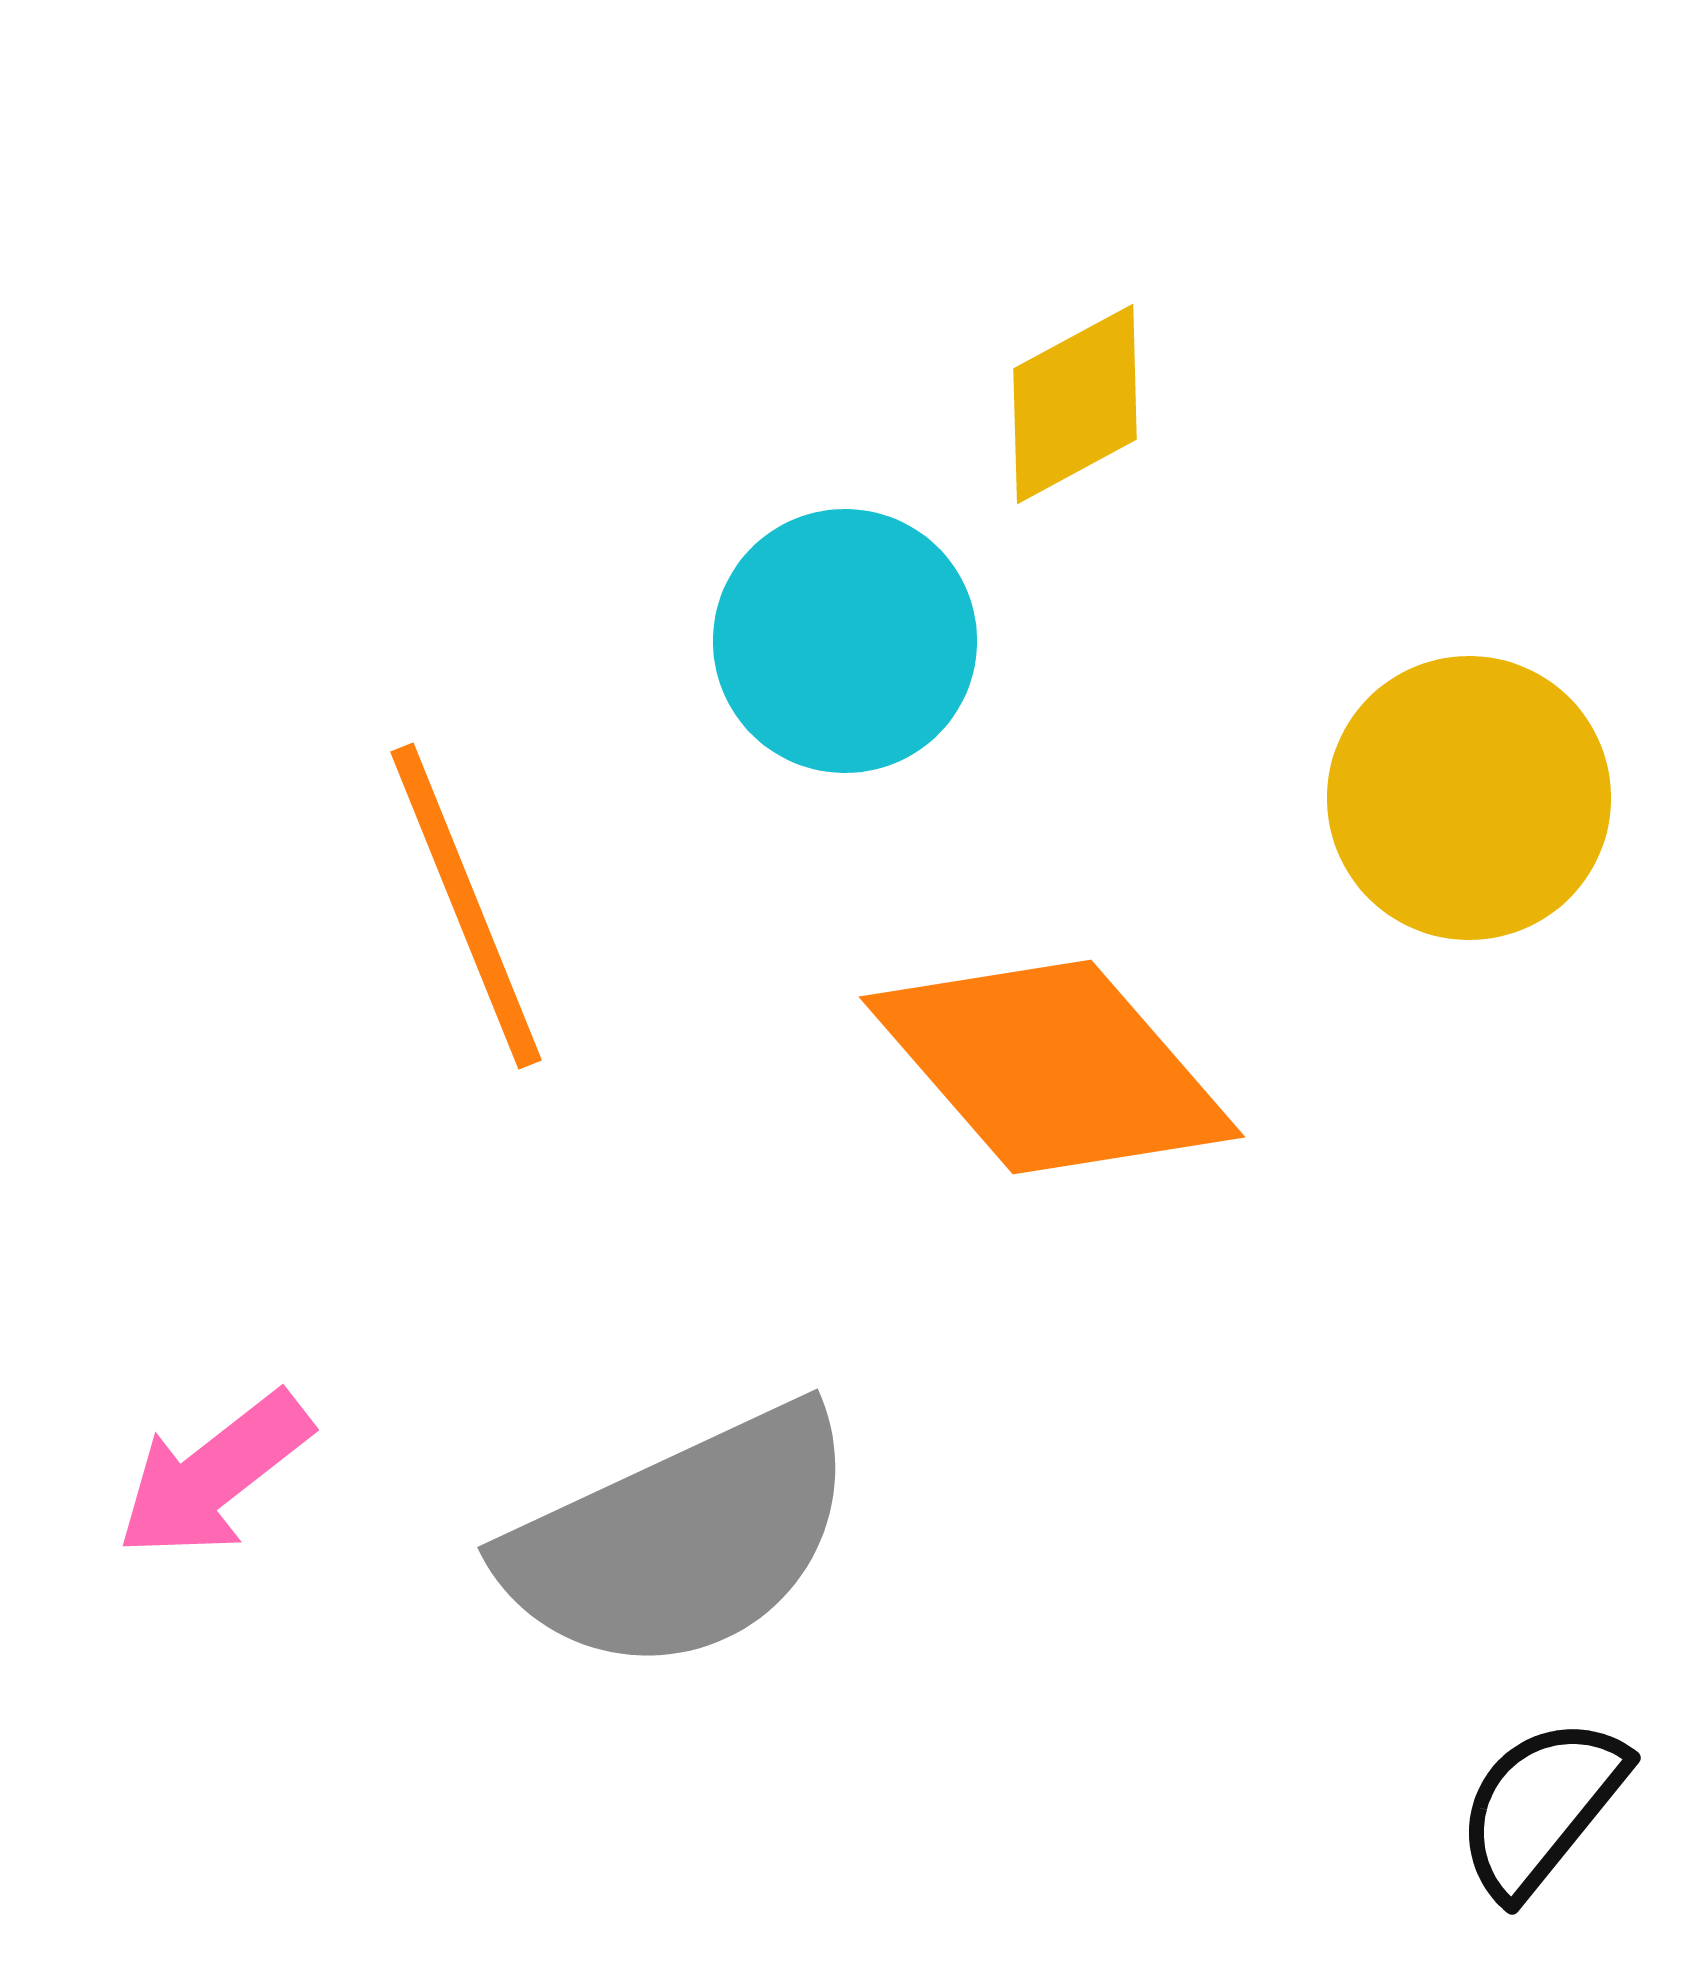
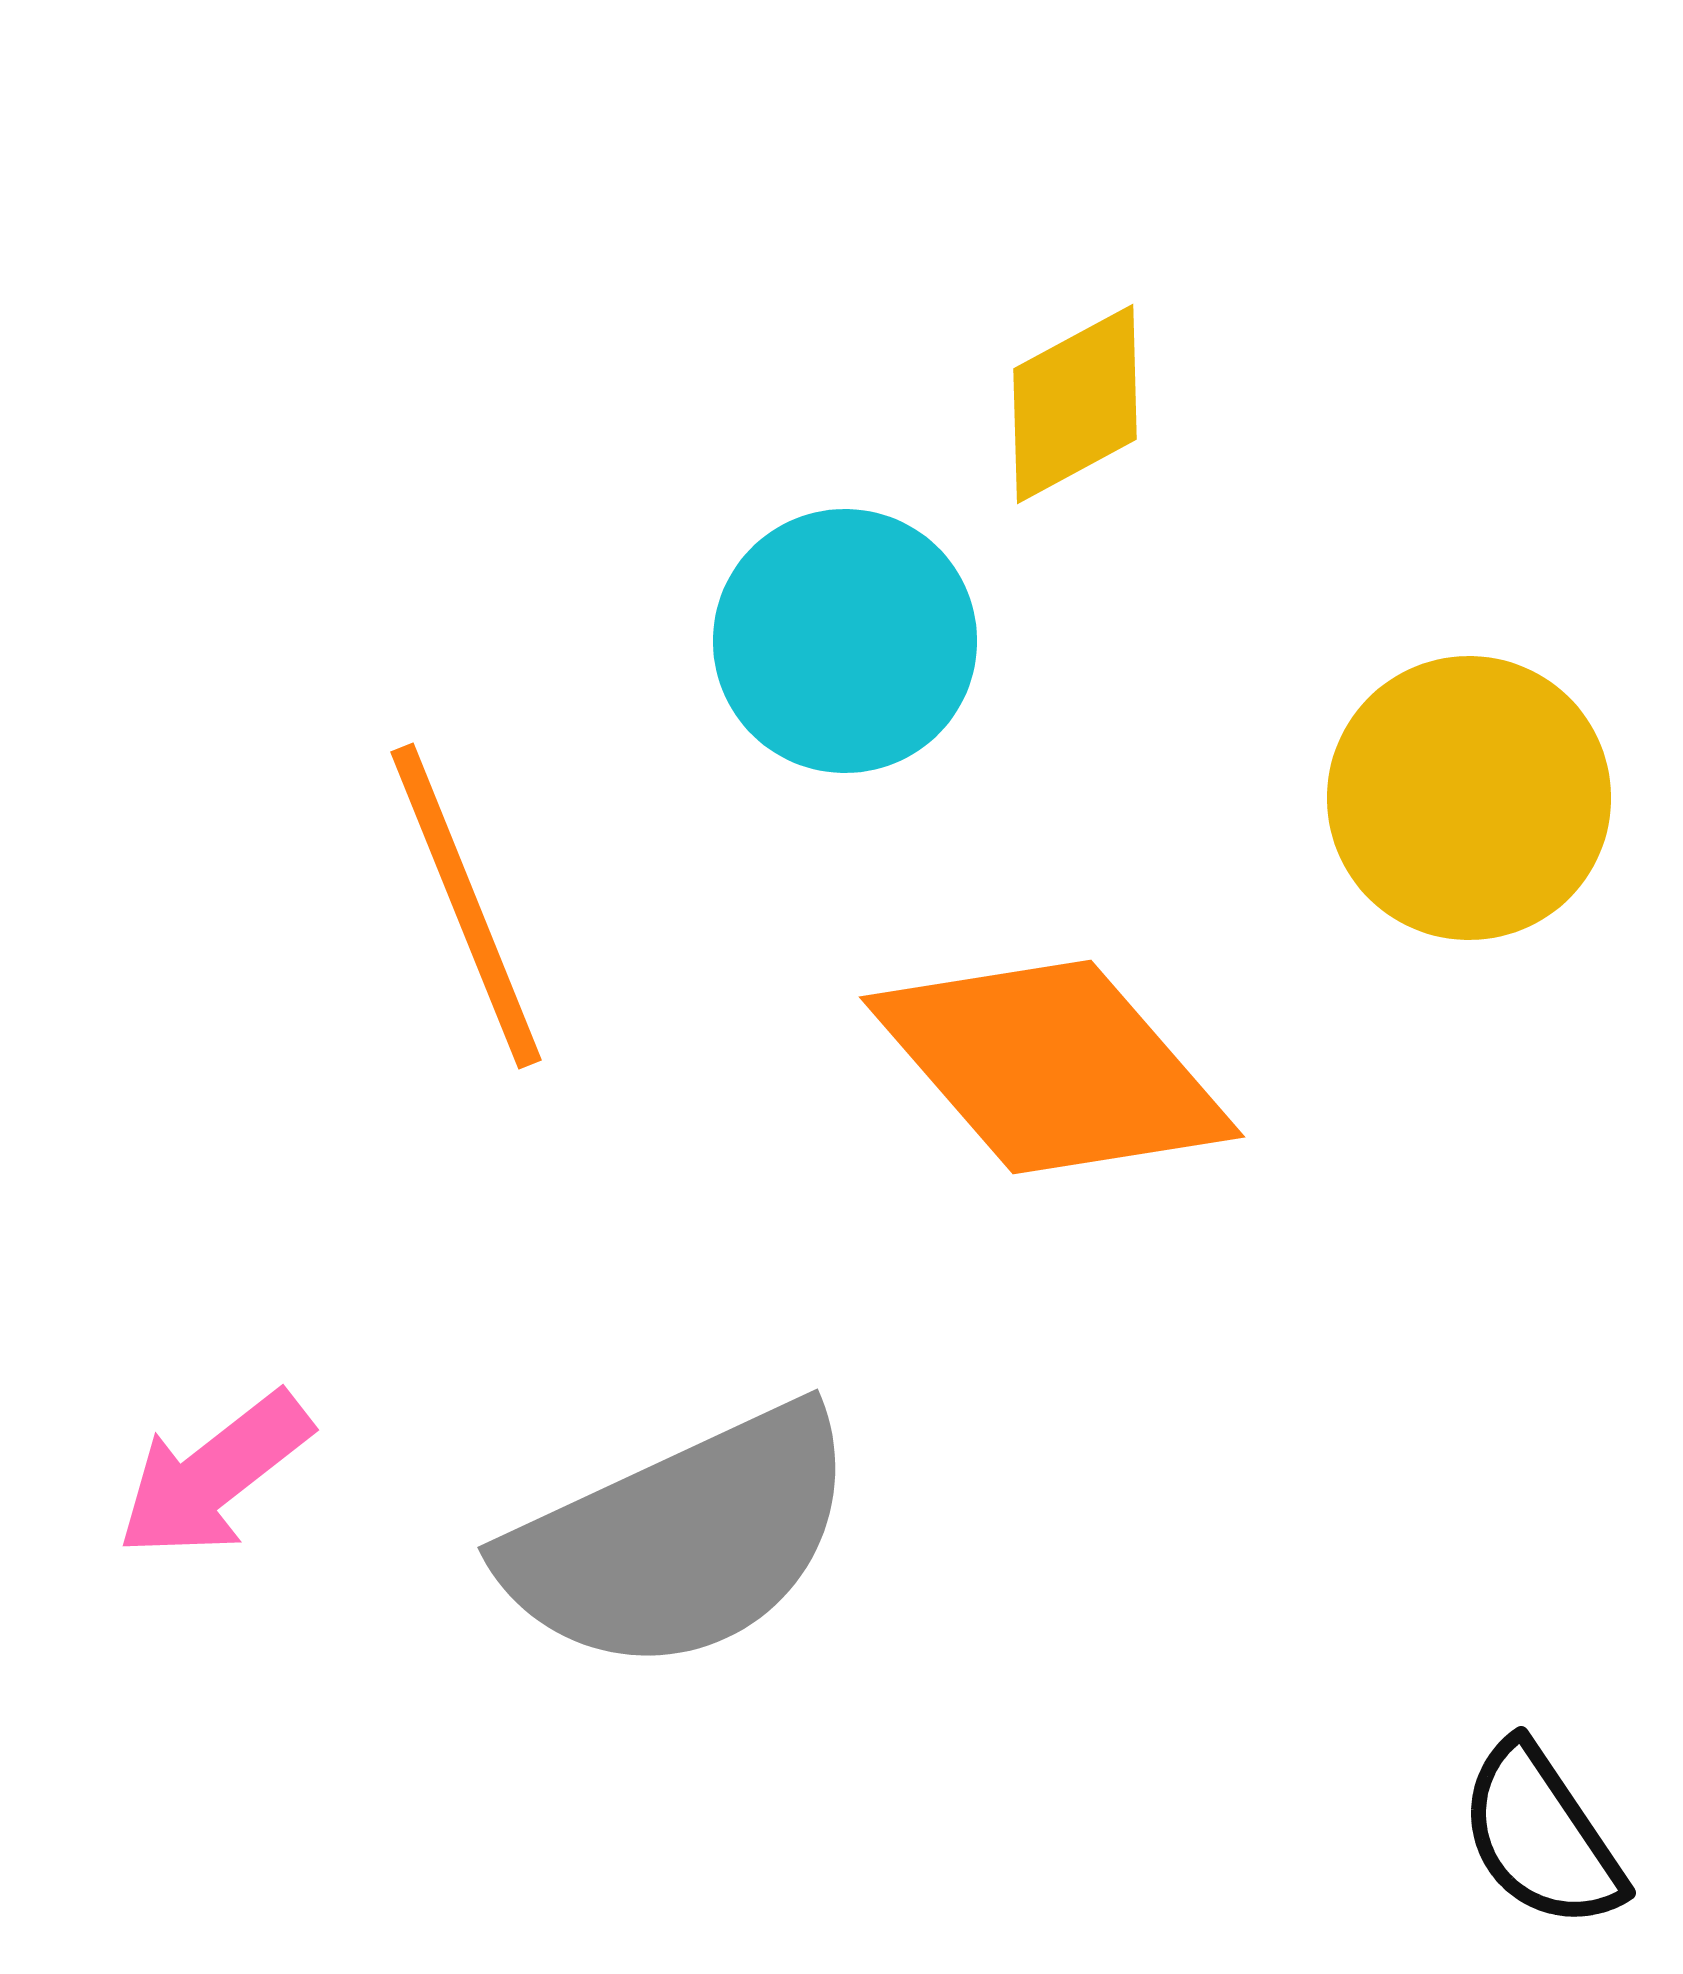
black semicircle: moved 29 px down; rotated 73 degrees counterclockwise
